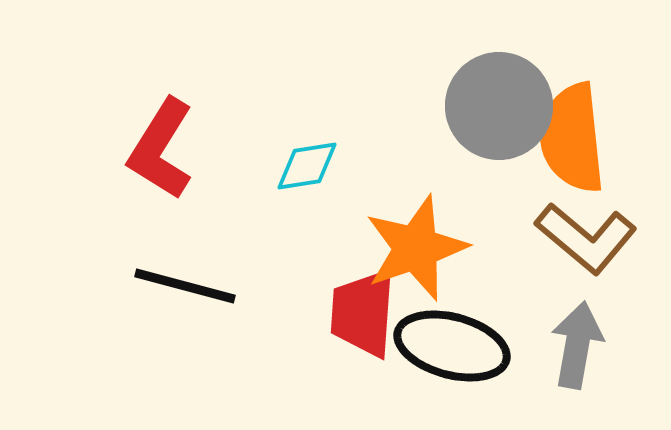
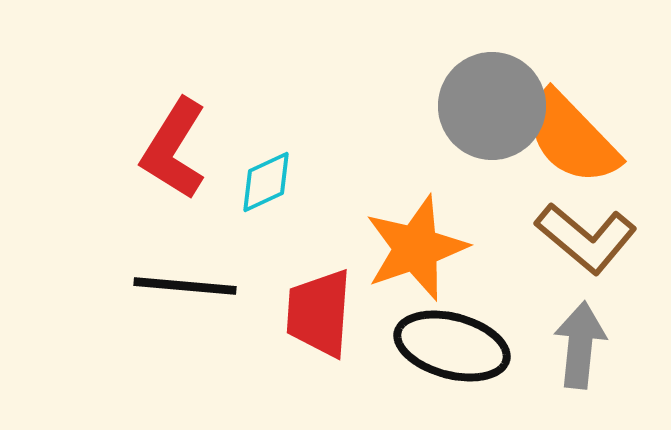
gray circle: moved 7 px left
orange semicircle: rotated 38 degrees counterclockwise
red L-shape: moved 13 px right
cyan diamond: moved 41 px left, 16 px down; rotated 16 degrees counterclockwise
black line: rotated 10 degrees counterclockwise
red trapezoid: moved 44 px left
gray arrow: moved 3 px right; rotated 4 degrees counterclockwise
